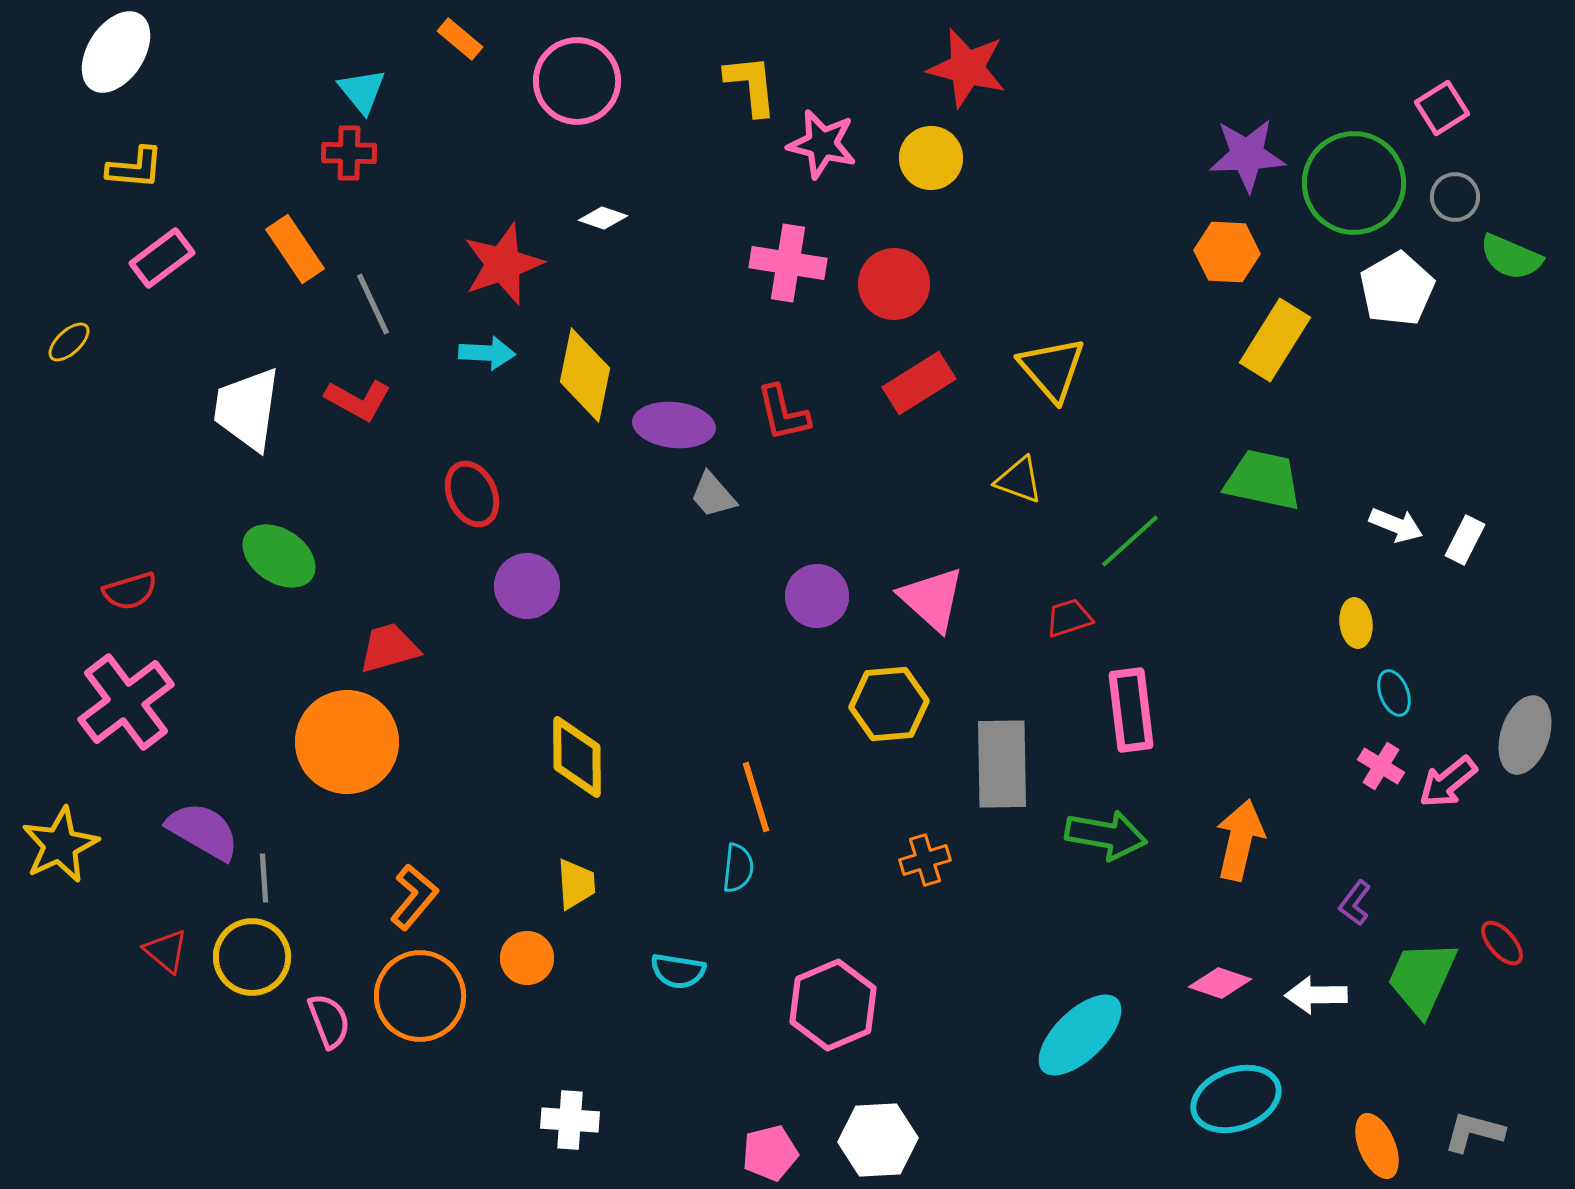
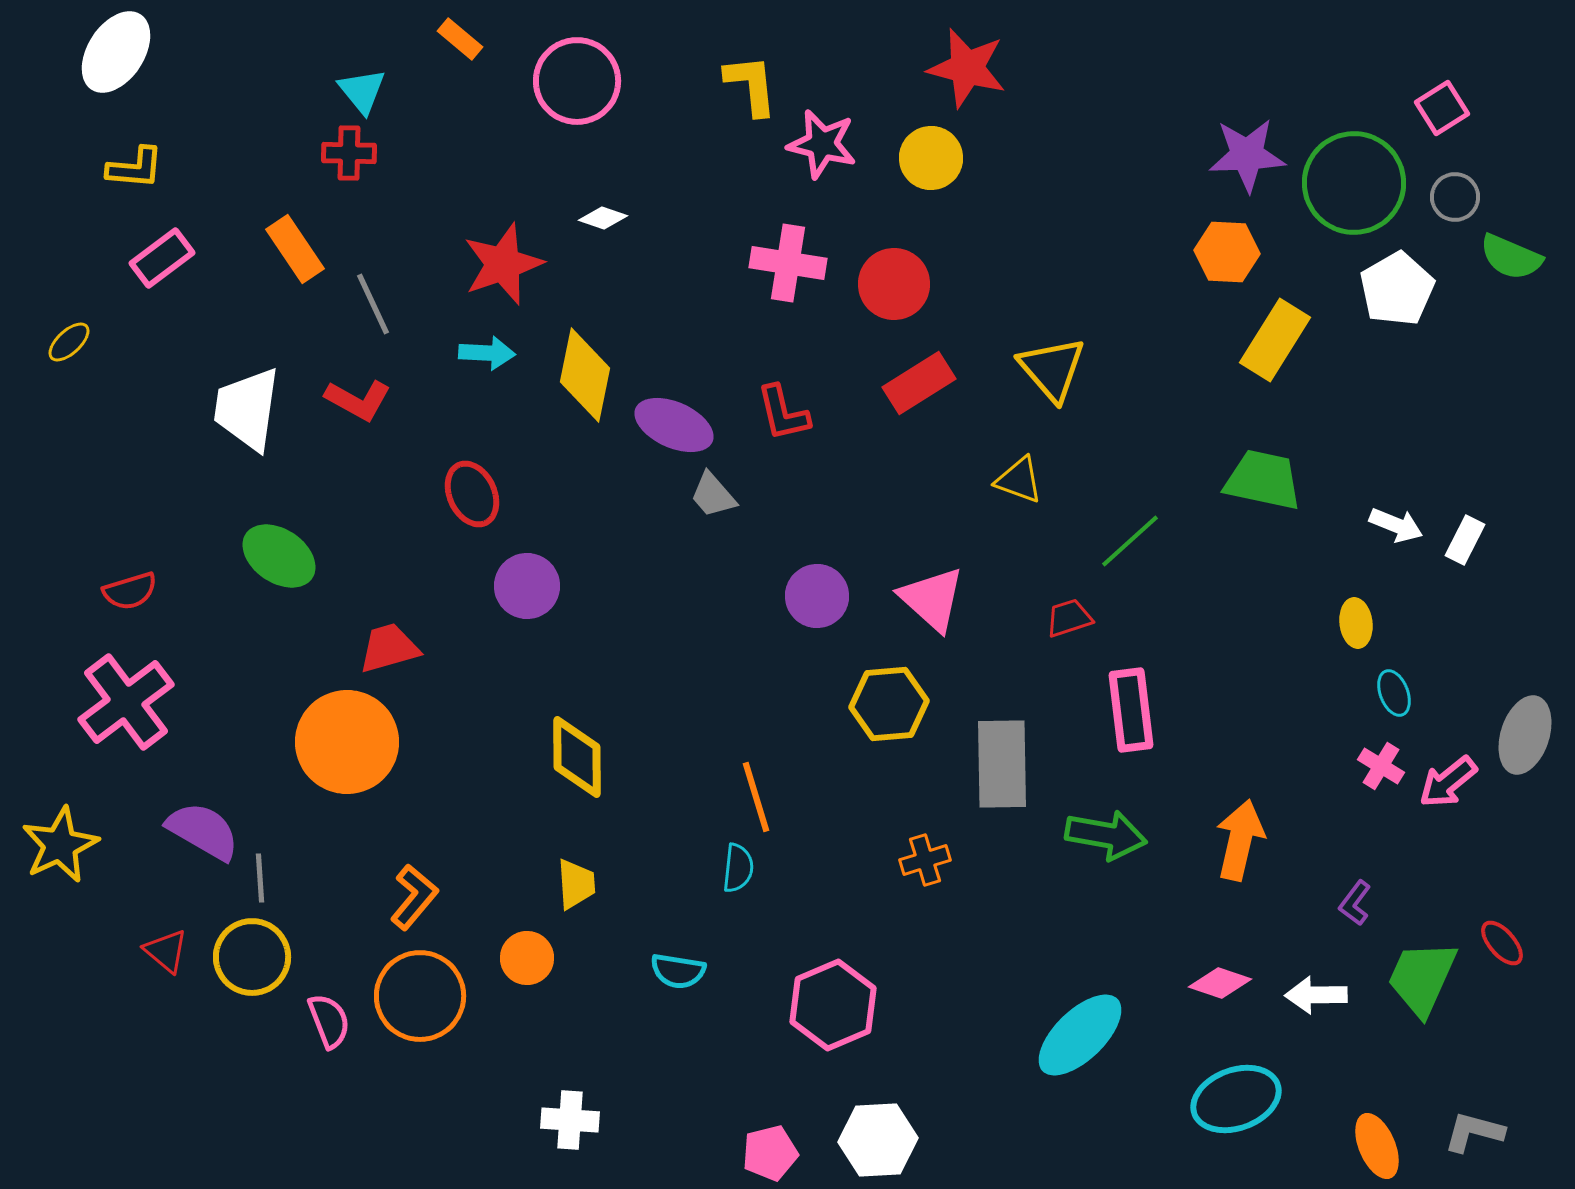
purple ellipse at (674, 425): rotated 18 degrees clockwise
gray line at (264, 878): moved 4 px left
